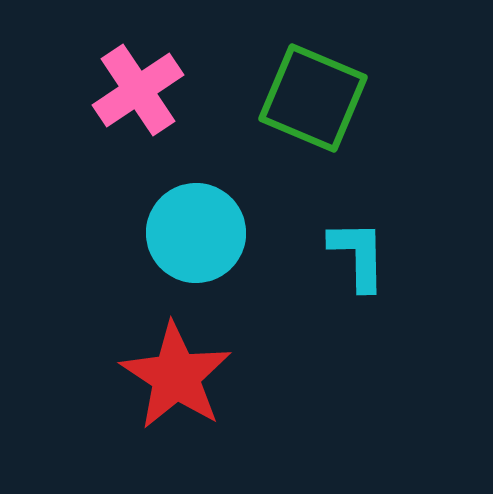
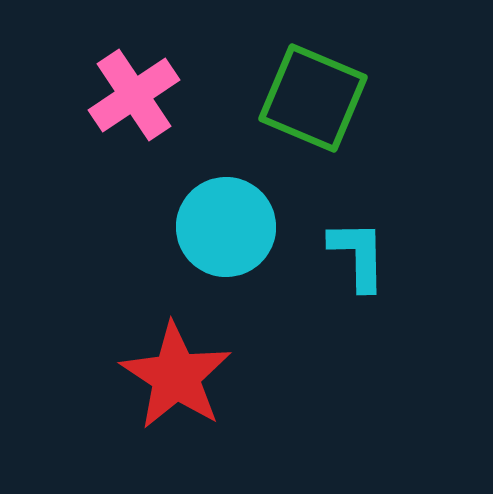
pink cross: moved 4 px left, 5 px down
cyan circle: moved 30 px right, 6 px up
